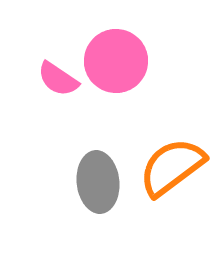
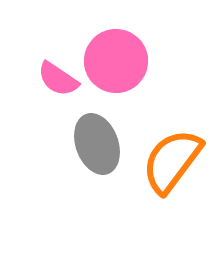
orange semicircle: moved 6 px up; rotated 16 degrees counterclockwise
gray ellipse: moved 1 px left, 38 px up; rotated 14 degrees counterclockwise
